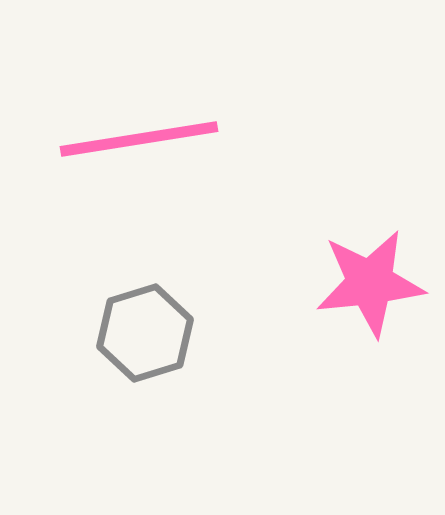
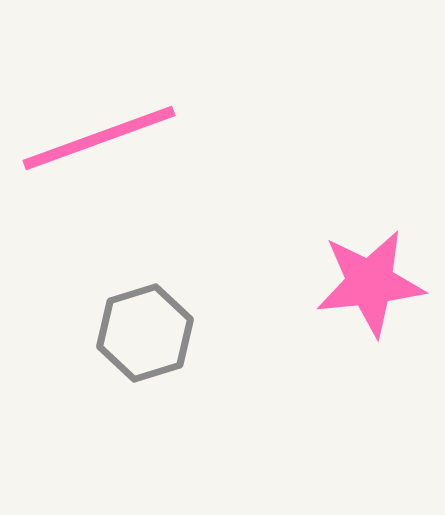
pink line: moved 40 px left, 1 px up; rotated 11 degrees counterclockwise
